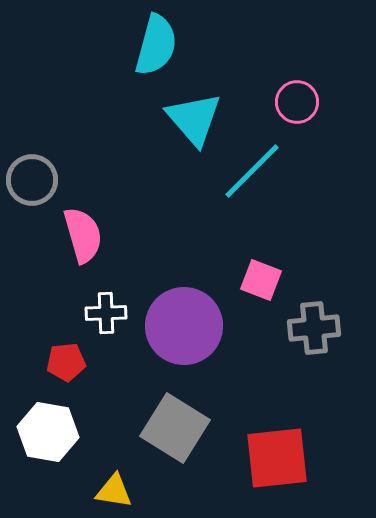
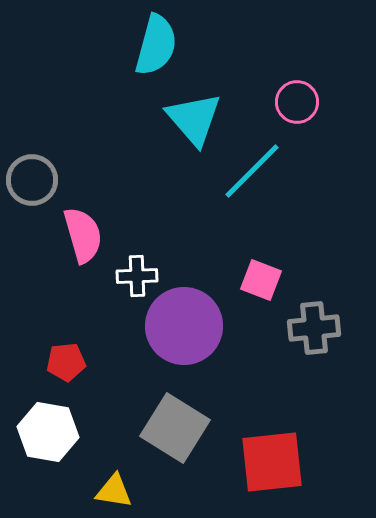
white cross: moved 31 px right, 37 px up
red square: moved 5 px left, 4 px down
